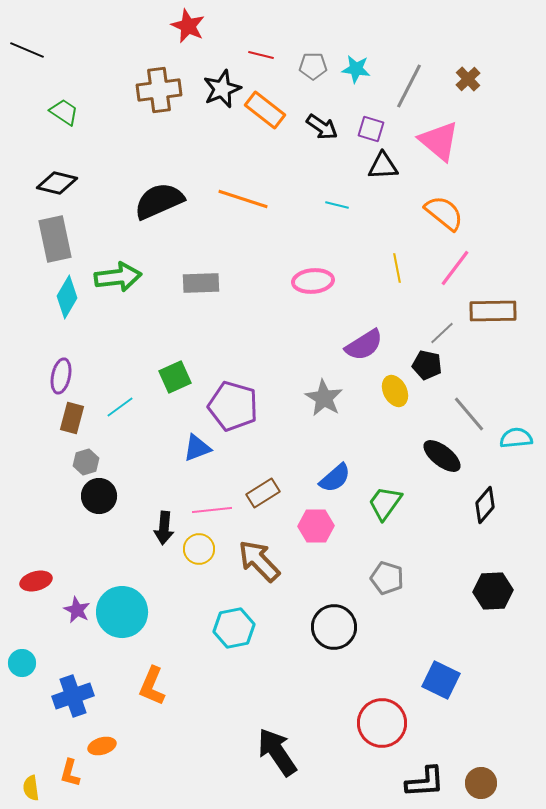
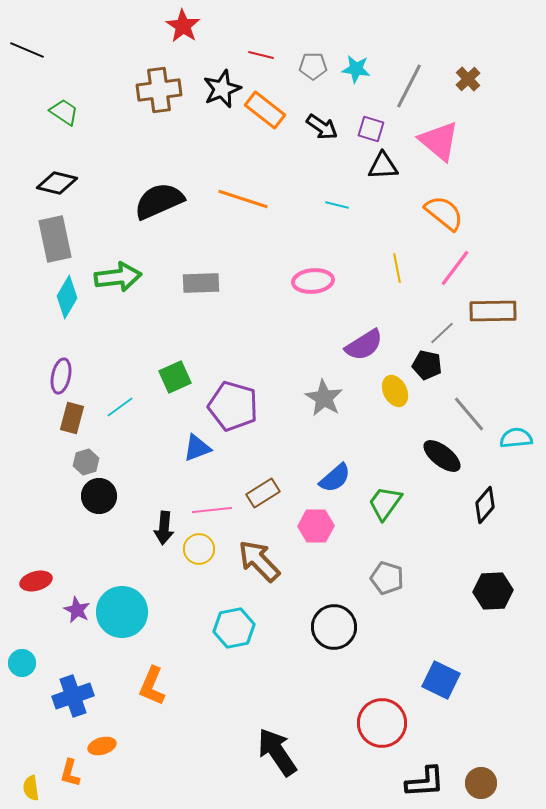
red star at (188, 26): moved 5 px left; rotated 8 degrees clockwise
